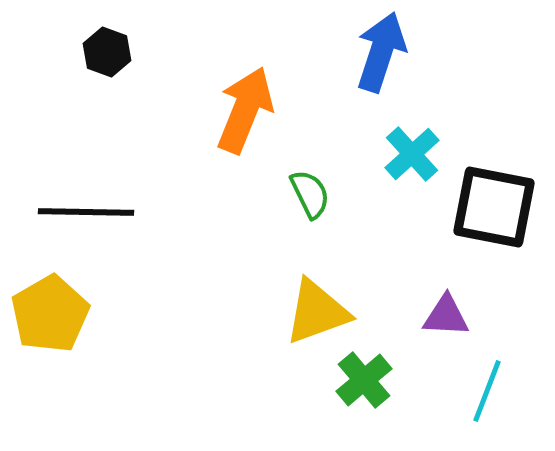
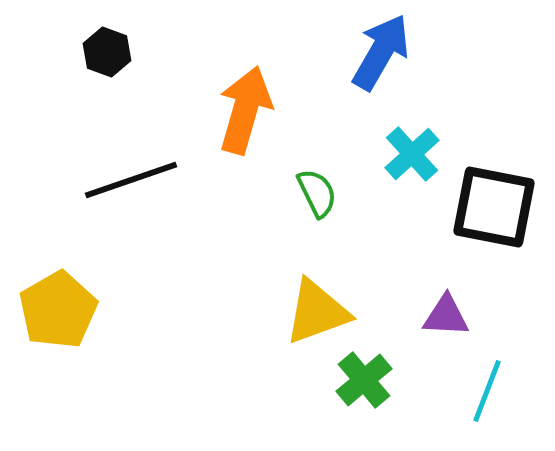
blue arrow: rotated 12 degrees clockwise
orange arrow: rotated 6 degrees counterclockwise
green semicircle: moved 7 px right, 1 px up
black line: moved 45 px right, 32 px up; rotated 20 degrees counterclockwise
yellow pentagon: moved 8 px right, 4 px up
